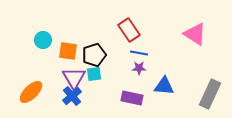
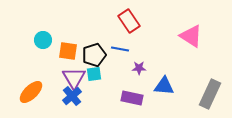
red rectangle: moved 9 px up
pink triangle: moved 4 px left, 2 px down
blue line: moved 19 px left, 4 px up
